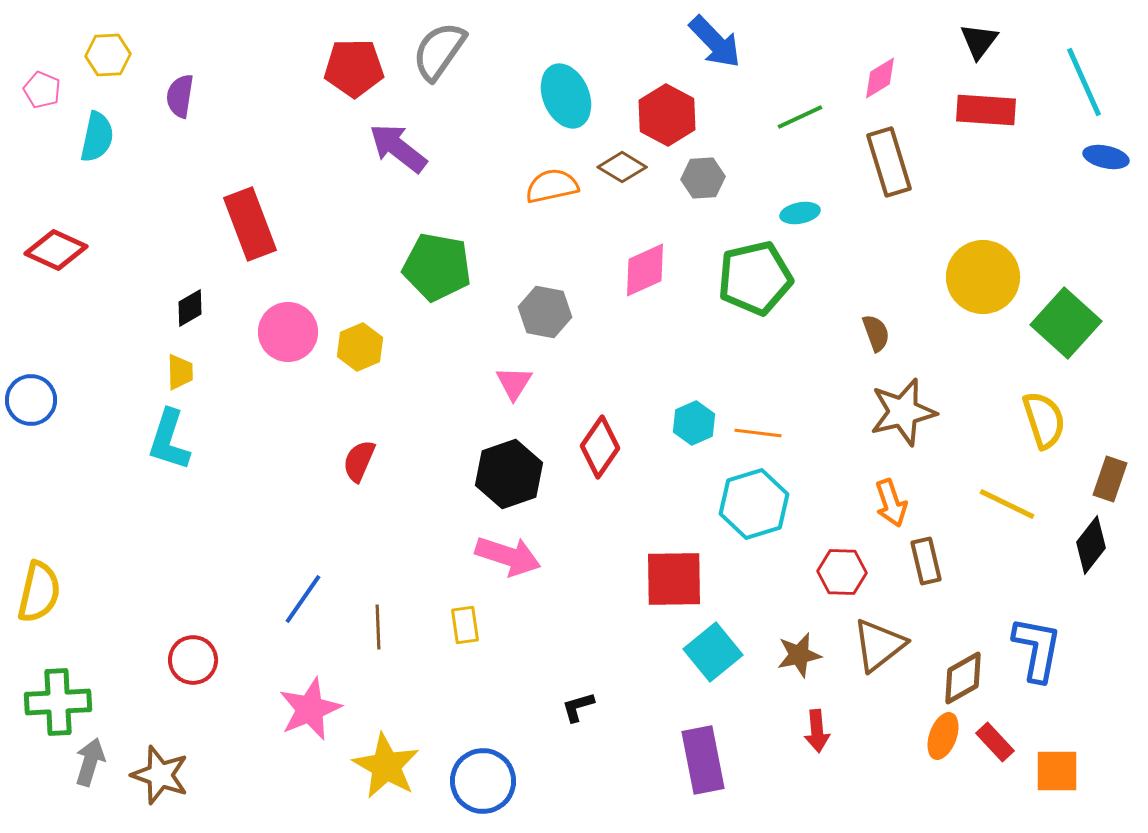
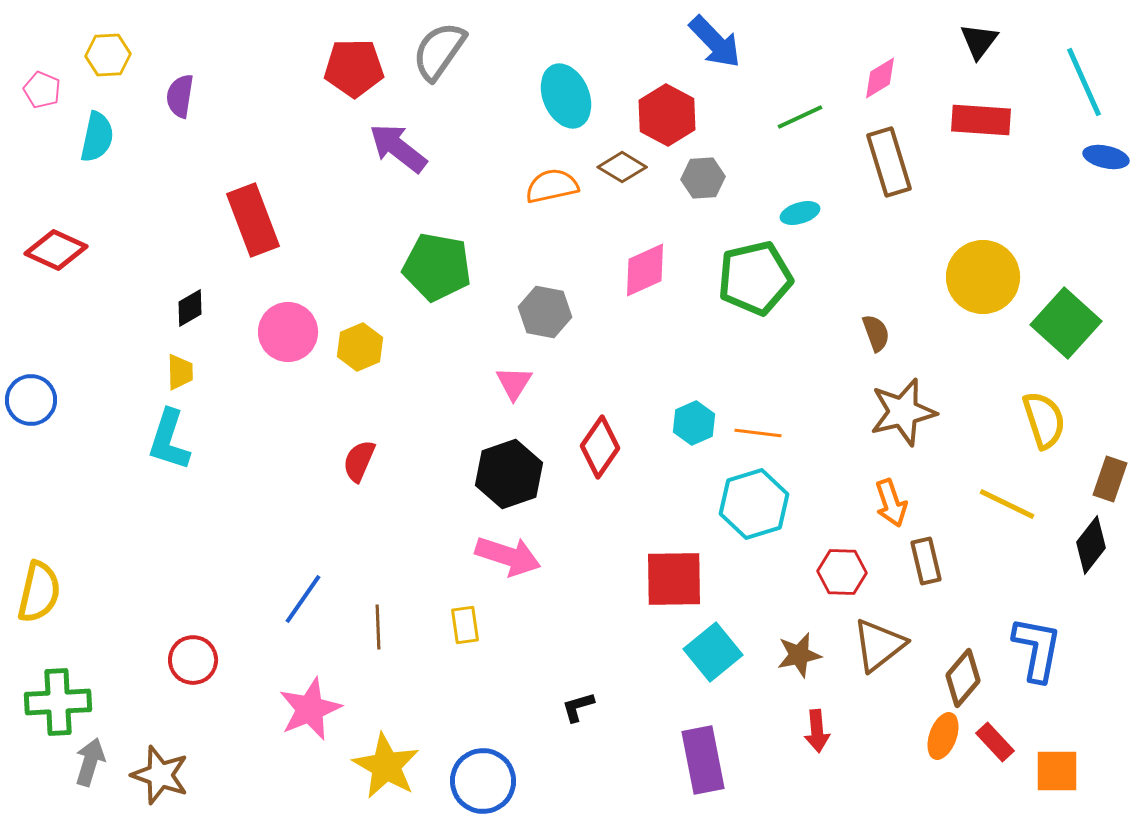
red rectangle at (986, 110): moved 5 px left, 10 px down
cyan ellipse at (800, 213): rotated 6 degrees counterclockwise
red rectangle at (250, 224): moved 3 px right, 4 px up
brown diamond at (963, 678): rotated 20 degrees counterclockwise
